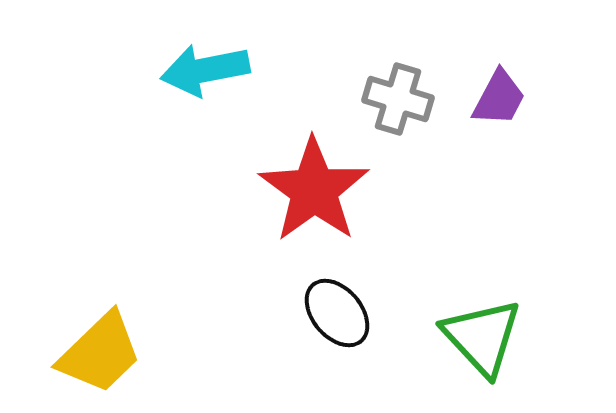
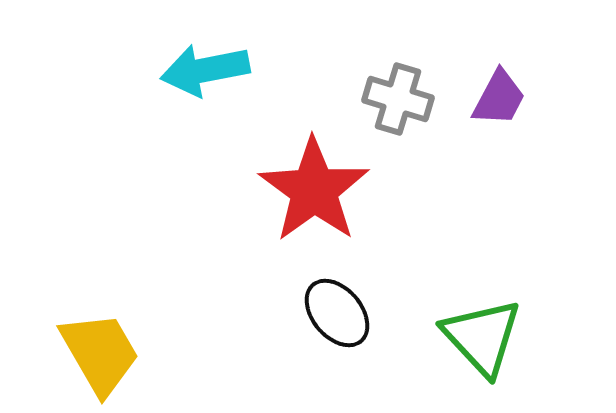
yellow trapezoid: rotated 76 degrees counterclockwise
